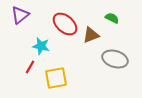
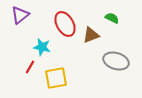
red ellipse: rotated 20 degrees clockwise
cyan star: moved 1 px right, 1 px down
gray ellipse: moved 1 px right, 2 px down
